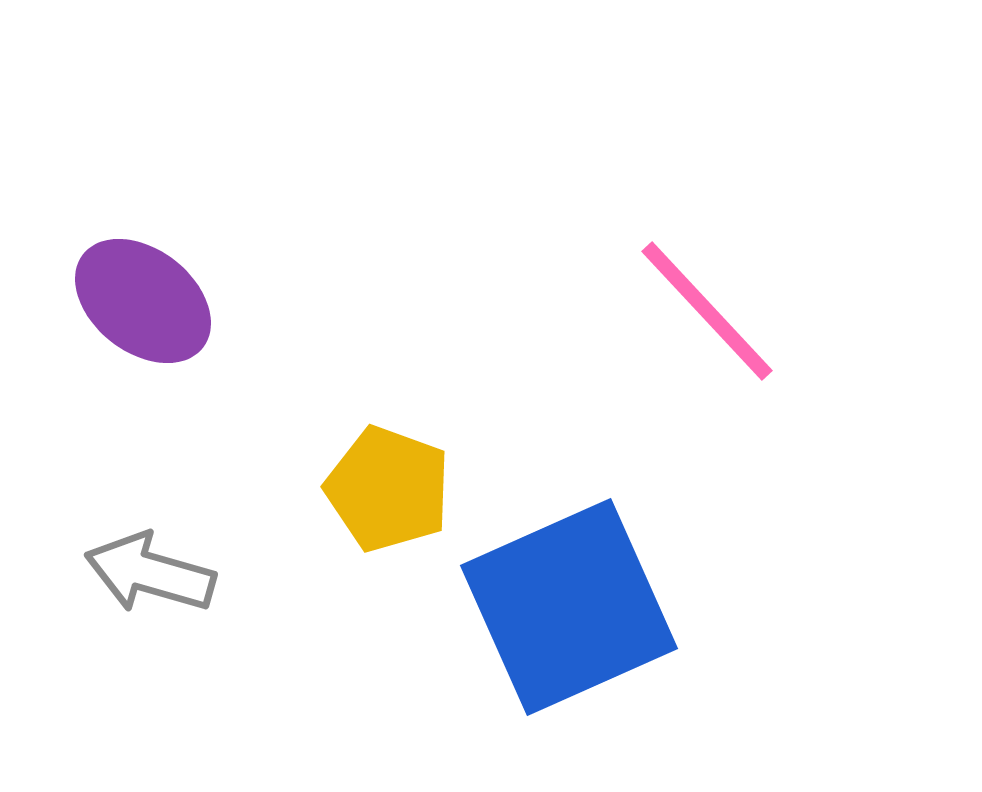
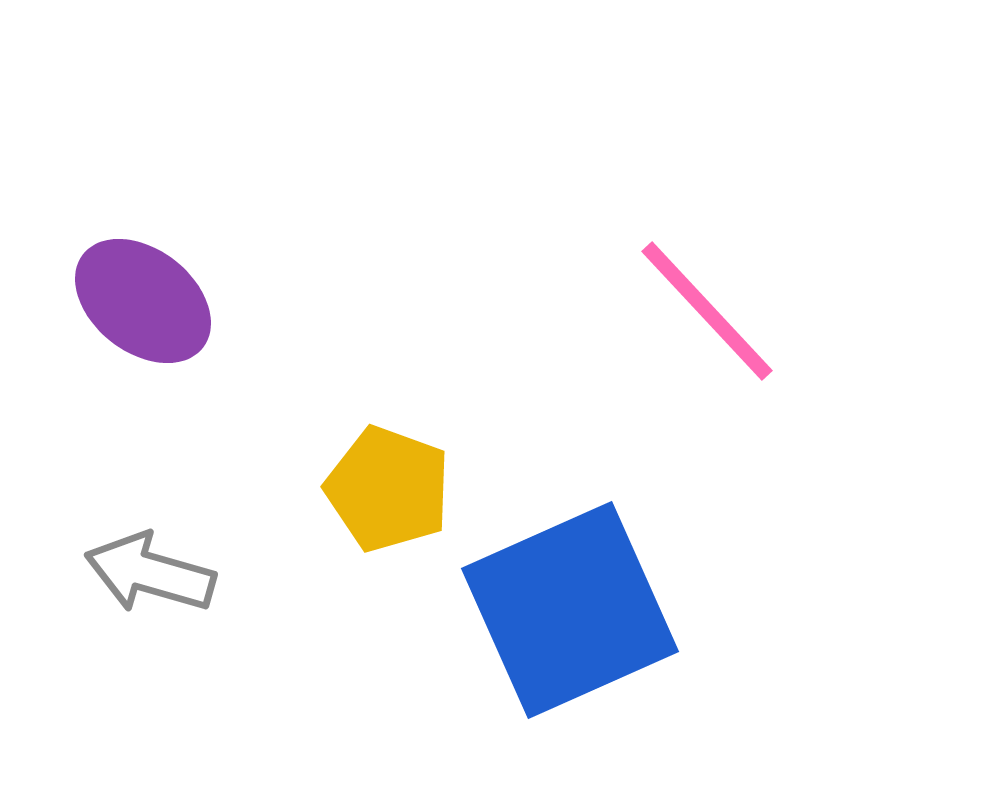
blue square: moved 1 px right, 3 px down
